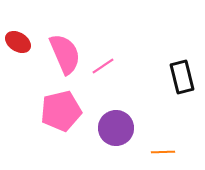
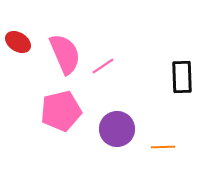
black rectangle: rotated 12 degrees clockwise
purple circle: moved 1 px right, 1 px down
orange line: moved 5 px up
